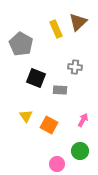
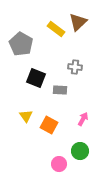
yellow rectangle: rotated 30 degrees counterclockwise
pink arrow: moved 1 px up
pink circle: moved 2 px right
